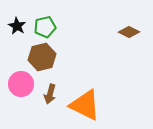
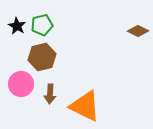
green pentagon: moved 3 px left, 2 px up
brown diamond: moved 9 px right, 1 px up
brown arrow: rotated 12 degrees counterclockwise
orange triangle: moved 1 px down
